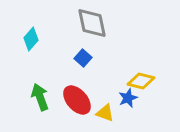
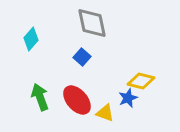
blue square: moved 1 px left, 1 px up
